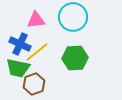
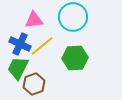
pink triangle: moved 2 px left
yellow line: moved 5 px right, 6 px up
green trapezoid: rotated 105 degrees clockwise
